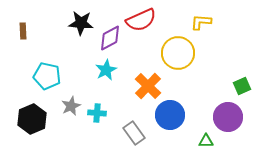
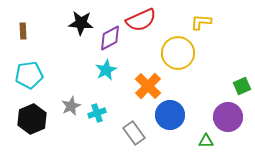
cyan pentagon: moved 18 px left, 1 px up; rotated 20 degrees counterclockwise
cyan cross: rotated 24 degrees counterclockwise
